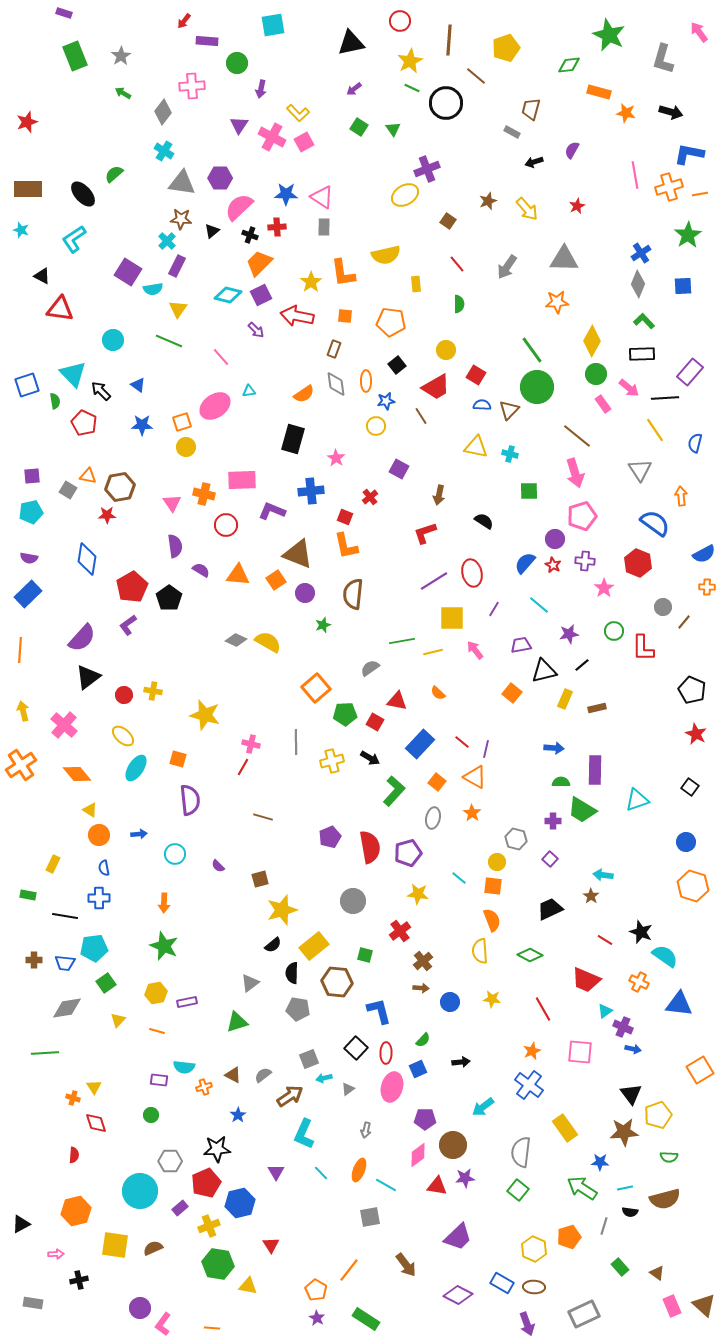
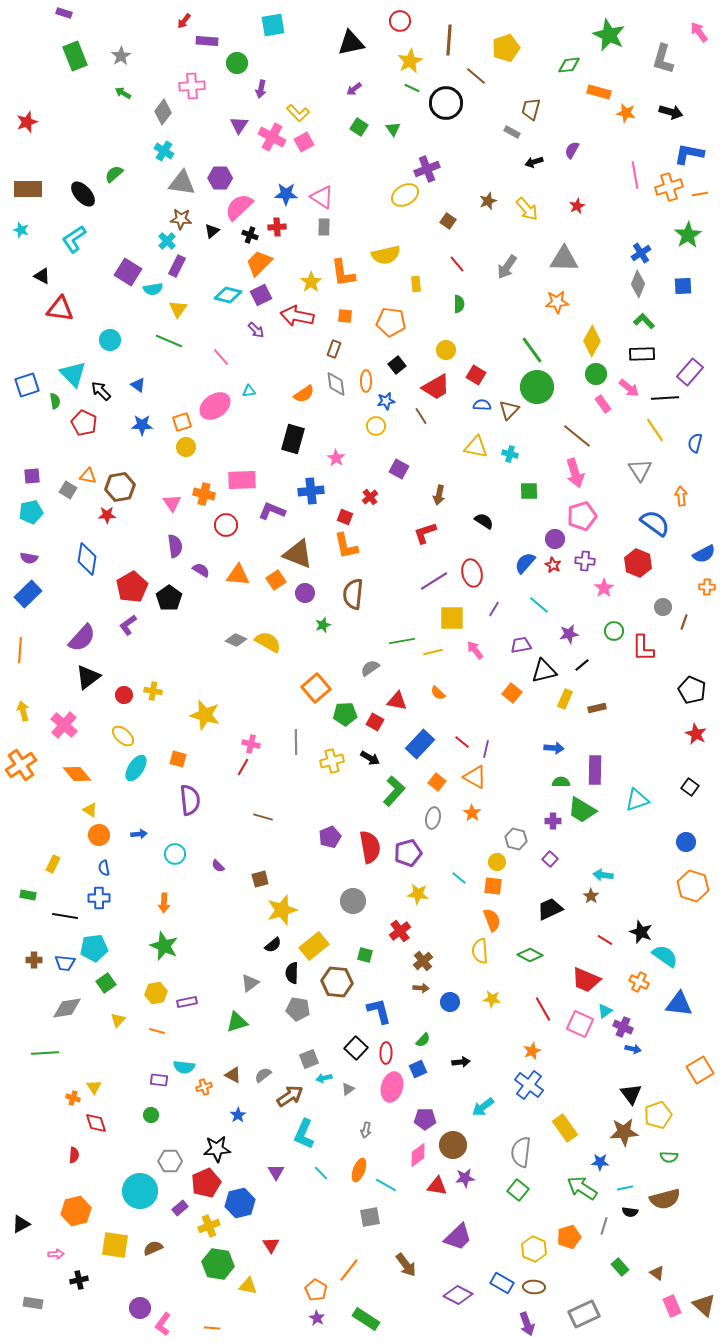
cyan circle at (113, 340): moved 3 px left
brown line at (684, 622): rotated 21 degrees counterclockwise
pink square at (580, 1052): moved 28 px up; rotated 20 degrees clockwise
